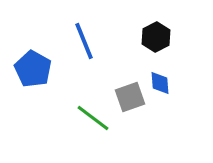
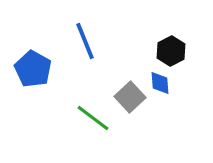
black hexagon: moved 15 px right, 14 px down
blue line: moved 1 px right
gray square: rotated 24 degrees counterclockwise
